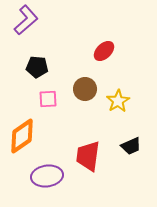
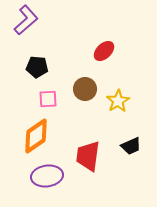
orange diamond: moved 14 px right
